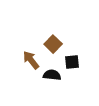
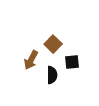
brown arrow: rotated 114 degrees counterclockwise
black semicircle: rotated 84 degrees clockwise
